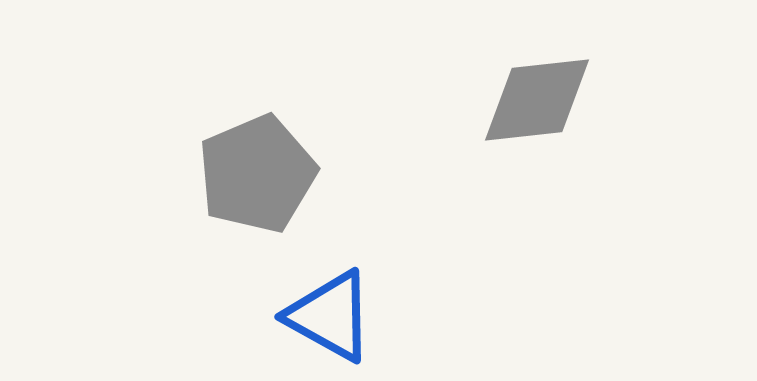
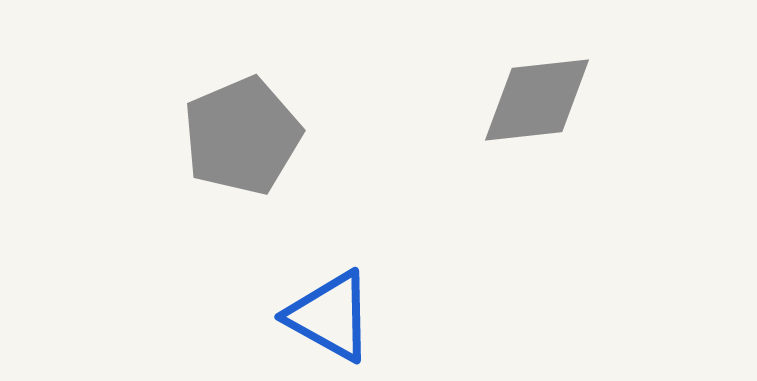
gray pentagon: moved 15 px left, 38 px up
